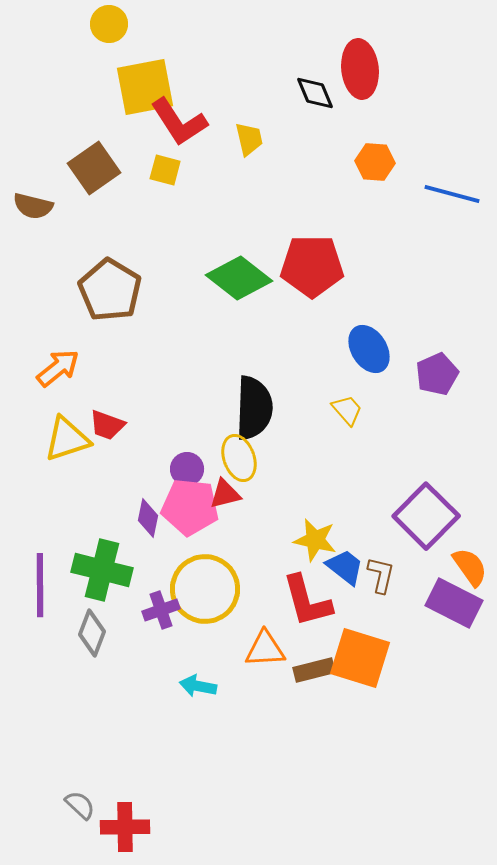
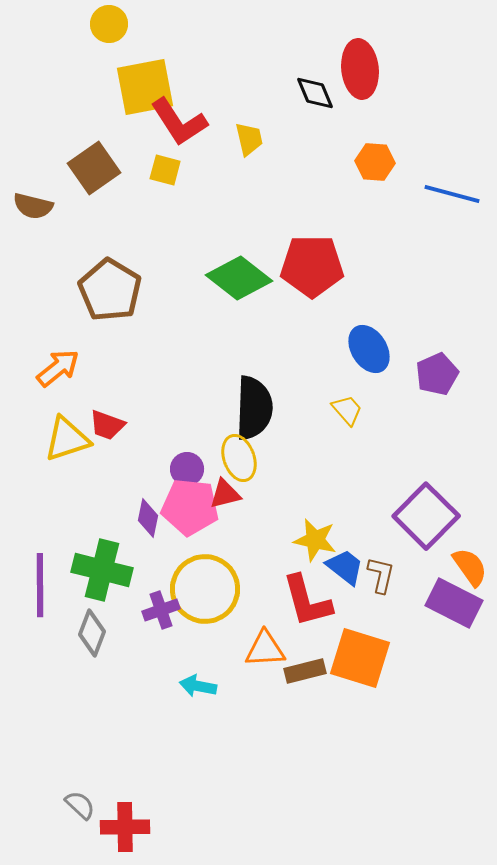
brown rectangle at (314, 670): moved 9 px left, 1 px down
